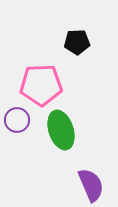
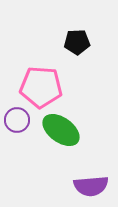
pink pentagon: moved 2 px down; rotated 6 degrees clockwise
green ellipse: rotated 36 degrees counterclockwise
purple semicircle: moved 1 px down; rotated 108 degrees clockwise
